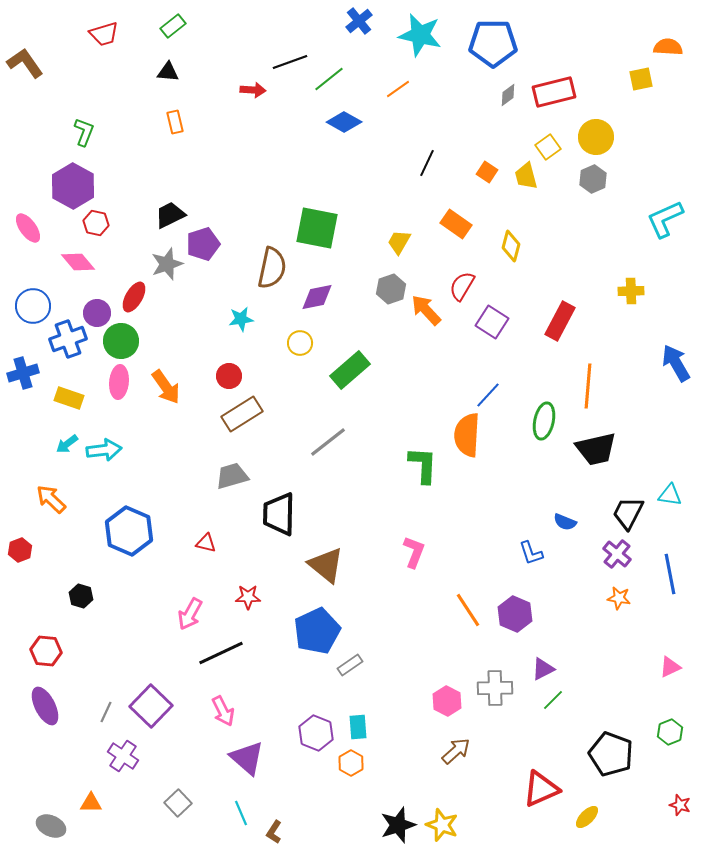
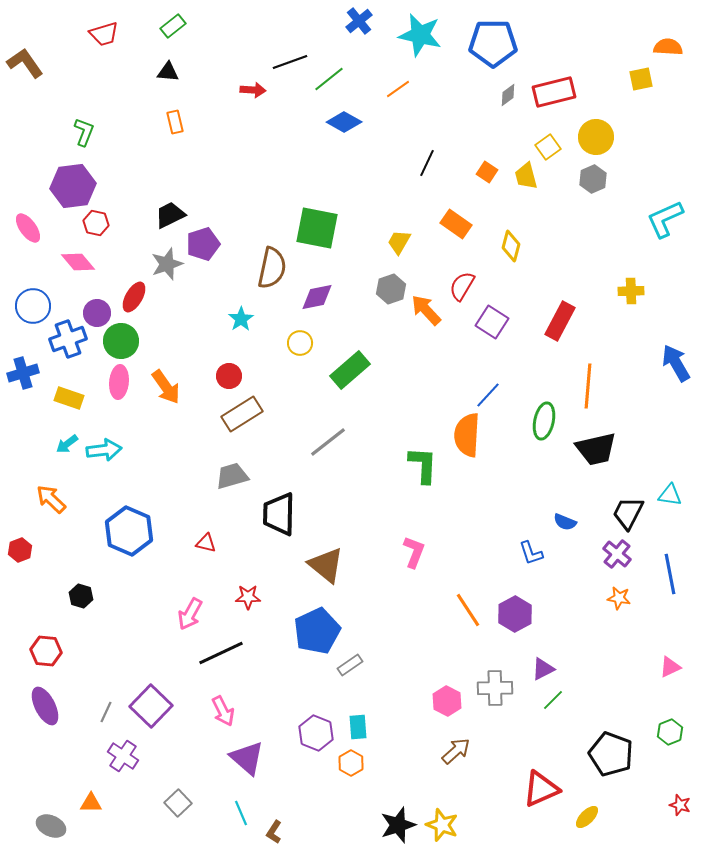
purple hexagon at (73, 186): rotated 24 degrees clockwise
cyan star at (241, 319): rotated 25 degrees counterclockwise
purple hexagon at (515, 614): rotated 8 degrees clockwise
